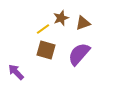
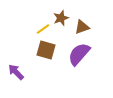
brown triangle: moved 1 px left, 4 px down
